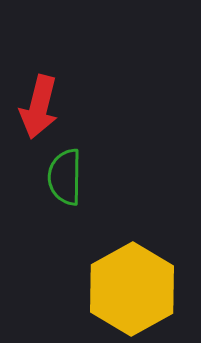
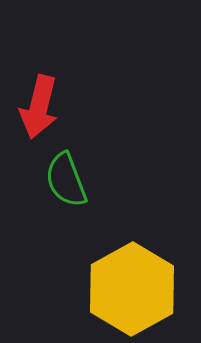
green semicircle: moved 1 px right, 3 px down; rotated 22 degrees counterclockwise
